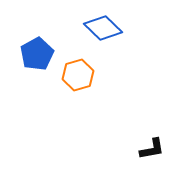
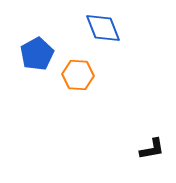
blue diamond: rotated 24 degrees clockwise
orange hexagon: rotated 20 degrees clockwise
